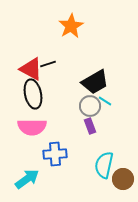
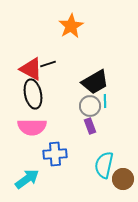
cyan line: rotated 56 degrees clockwise
